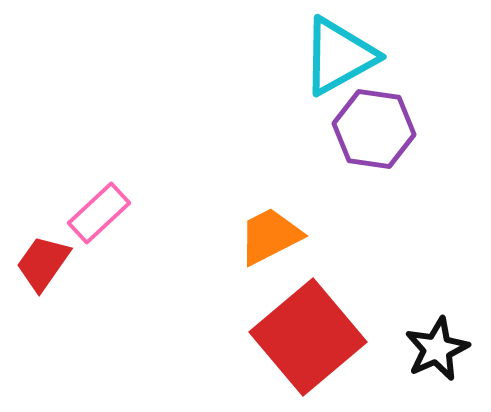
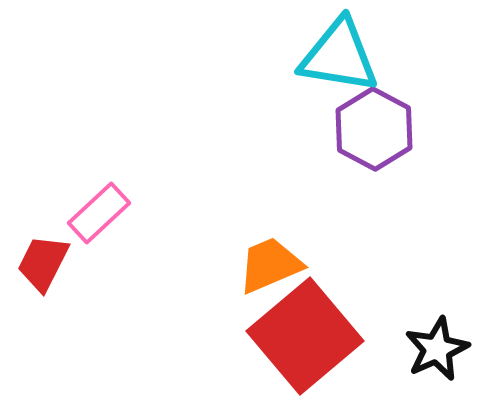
cyan triangle: rotated 38 degrees clockwise
purple hexagon: rotated 20 degrees clockwise
orange trapezoid: moved 29 px down; rotated 4 degrees clockwise
red trapezoid: rotated 8 degrees counterclockwise
red square: moved 3 px left, 1 px up
